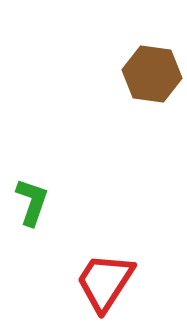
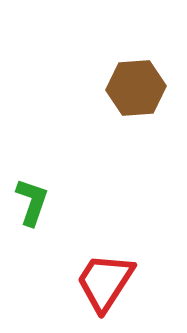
brown hexagon: moved 16 px left, 14 px down; rotated 12 degrees counterclockwise
